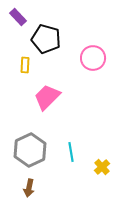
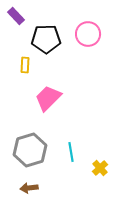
purple rectangle: moved 2 px left, 1 px up
black pentagon: rotated 16 degrees counterclockwise
pink circle: moved 5 px left, 24 px up
pink trapezoid: moved 1 px right, 1 px down
gray hexagon: rotated 8 degrees clockwise
yellow cross: moved 2 px left, 1 px down
brown arrow: rotated 72 degrees clockwise
